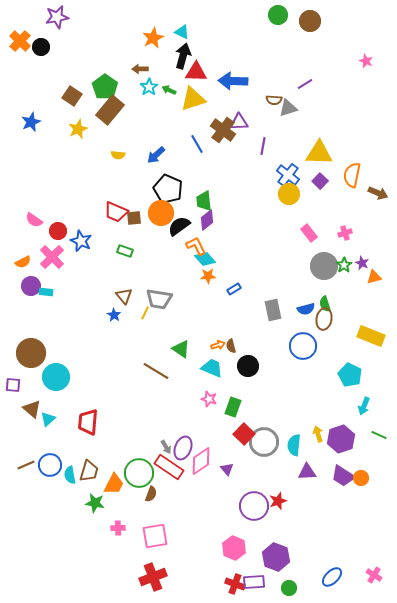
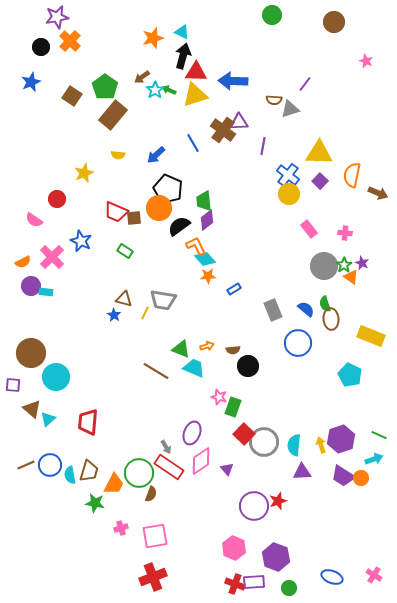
green circle at (278, 15): moved 6 px left
brown circle at (310, 21): moved 24 px right, 1 px down
orange star at (153, 38): rotated 10 degrees clockwise
orange cross at (20, 41): moved 50 px right
brown arrow at (140, 69): moved 2 px right, 8 px down; rotated 35 degrees counterclockwise
purple line at (305, 84): rotated 21 degrees counterclockwise
cyan star at (149, 87): moved 6 px right, 3 px down
yellow triangle at (193, 99): moved 2 px right, 4 px up
gray triangle at (288, 108): moved 2 px right, 1 px down
brown rectangle at (110, 110): moved 3 px right, 5 px down
blue star at (31, 122): moved 40 px up
yellow star at (78, 129): moved 6 px right, 44 px down
blue line at (197, 144): moved 4 px left, 1 px up
orange circle at (161, 213): moved 2 px left, 5 px up
red circle at (58, 231): moved 1 px left, 32 px up
pink rectangle at (309, 233): moved 4 px up
pink cross at (345, 233): rotated 24 degrees clockwise
green rectangle at (125, 251): rotated 14 degrees clockwise
orange triangle at (374, 277): moved 23 px left; rotated 49 degrees clockwise
brown triangle at (124, 296): moved 3 px down; rotated 36 degrees counterclockwise
gray trapezoid at (159, 299): moved 4 px right, 1 px down
blue semicircle at (306, 309): rotated 126 degrees counterclockwise
gray rectangle at (273, 310): rotated 10 degrees counterclockwise
brown ellipse at (324, 319): moved 7 px right; rotated 15 degrees counterclockwise
orange arrow at (218, 345): moved 11 px left, 1 px down
brown semicircle at (231, 346): moved 2 px right, 4 px down; rotated 80 degrees counterclockwise
blue circle at (303, 346): moved 5 px left, 3 px up
green triangle at (181, 349): rotated 12 degrees counterclockwise
cyan trapezoid at (212, 368): moved 18 px left
pink star at (209, 399): moved 10 px right, 2 px up
cyan arrow at (364, 406): moved 10 px right, 53 px down; rotated 132 degrees counterclockwise
yellow arrow at (318, 434): moved 3 px right, 11 px down
purple ellipse at (183, 448): moved 9 px right, 15 px up
purple triangle at (307, 472): moved 5 px left
pink cross at (118, 528): moved 3 px right; rotated 16 degrees counterclockwise
blue ellipse at (332, 577): rotated 65 degrees clockwise
